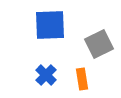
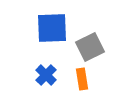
blue square: moved 2 px right, 3 px down
gray square: moved 9 px left, 3 px down
